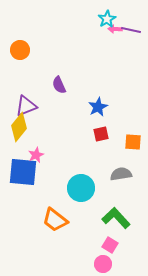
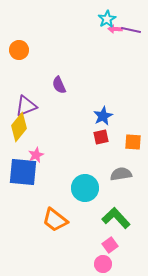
orange circle: moved 1 px left
blue star: moved 5 px right, 9 px down
red square: moved 3 px down
cyan circle: moved 4 px right
pink square: rotated 21 degrees clockwise
